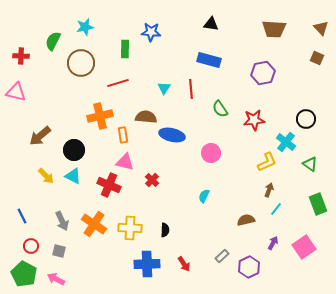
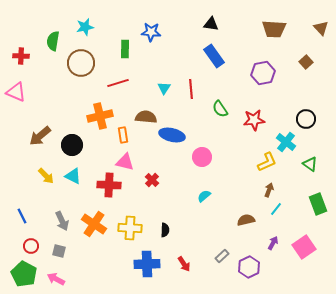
green semicircle at (53, 41): rotated 18 degrees counterclockwise
brown square at (317, 58): moved 11 px left, 4 px down; rotated 24 degrees clockwise
blue rectangle at (209, 60): moved 5 px right, 4 px up; rotated 40 degrees clockwise
pink triangle at (16, 92): rotated 10 degrees clockwise
black circle at (74, 150): moved 2 px left, 5 px up
pink circle at (211, 153): moved 9 px left, 4 px down
red cross at (109, 185): rotated 20 degrees counterclockwise
cyan semicircle at (204, 196): rotated 24 degrees clockwise
